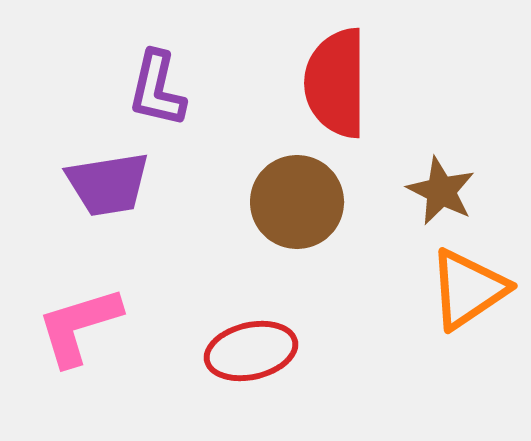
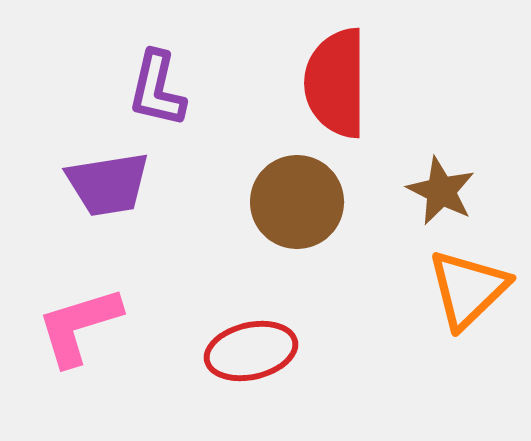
orange triangle: rotated 10 degrees counterclockwise
